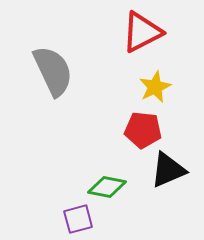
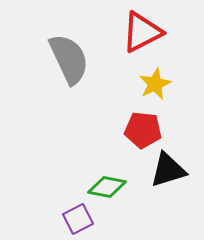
gray semicircle: moved 16 px right, 12 px up
yellow star: moved 3 px up
black triangle: rotated 6 degrees clockwise
purple square: rotated 12 degrees counterclockwise
